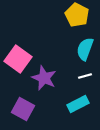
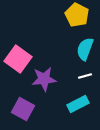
purple star: moved 1 px down; rotated 30 degrees counterclockwise
